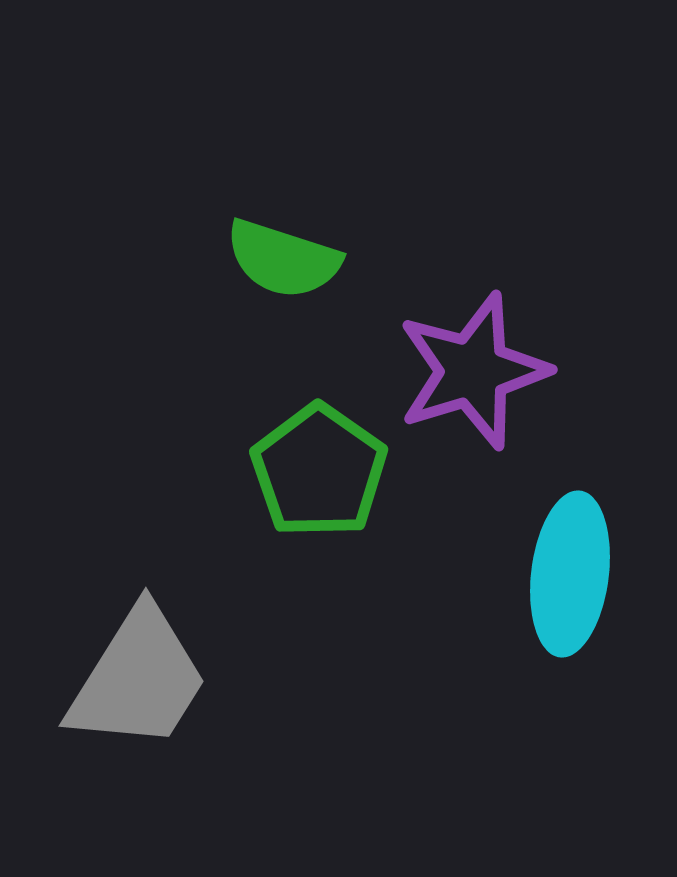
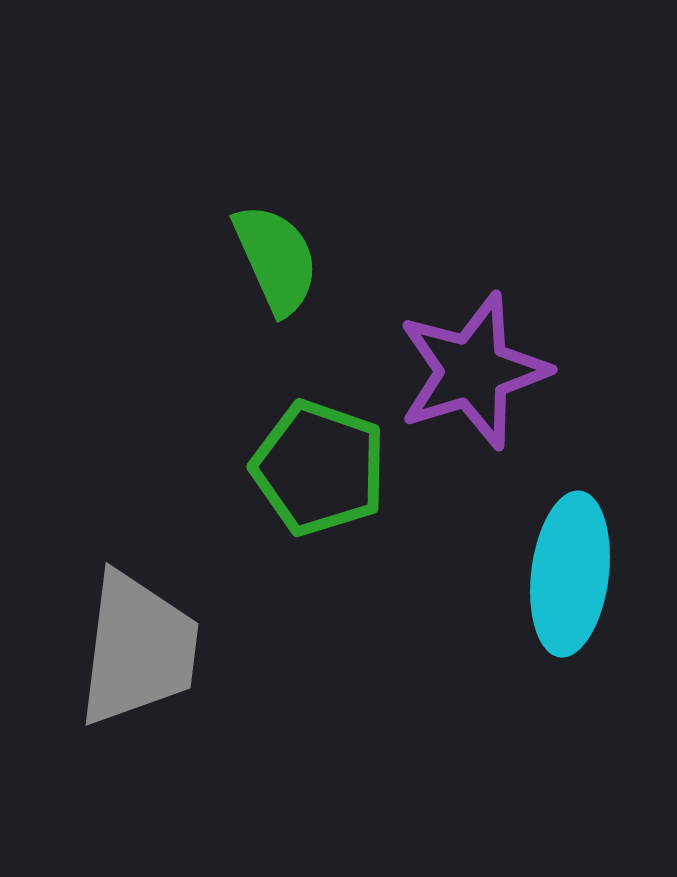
green semicircle: moved 7 px left; rotated 132 degrees counterclockwise
green pentagon: moved 3 px up; rotated 16 degrees counterclockwise
gray trapezoid: moved 30 px up; rotated 25 degrees counterclockwise
